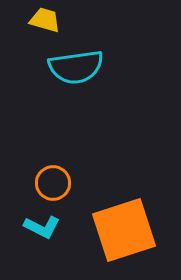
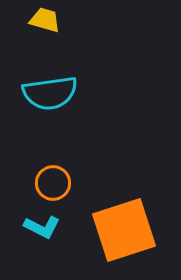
cyan semicircle: moved 26 px left, 26 px down
